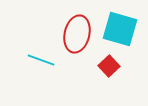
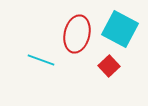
cyan square: rotated 12 degrees clockwise
